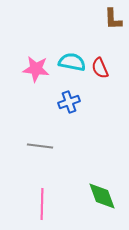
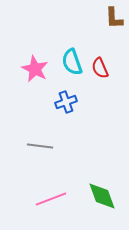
brown L-shape: moved 1 px right, 1 px up
cyan semicircle: rotated 120 degrees counterclockwise
pink star: moved 1 px left; rotated 20 degrees clockwise
blue cross: moved 3 px left
pink line: moved 9 px right, 5 px up; rotated 68 degrees clockwise
